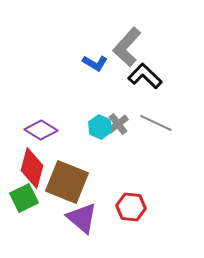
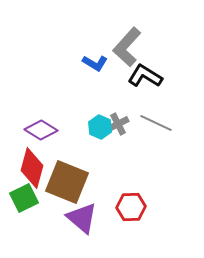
black L-shape: rotated 12 degrees counterclockwise
gray cross: rotated 10 degrees clockwise
red hexagon: rotated 8 degrees counterclockwise
